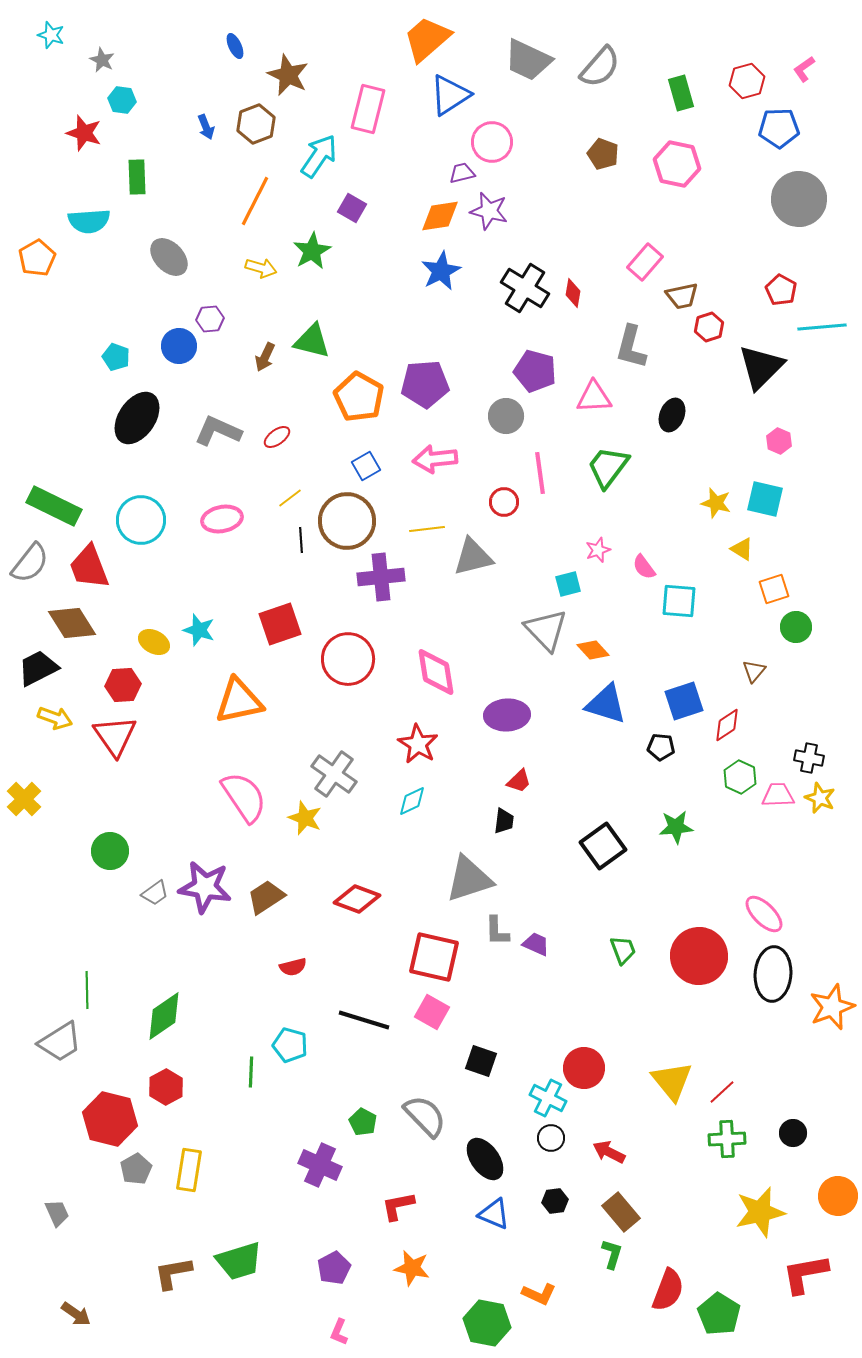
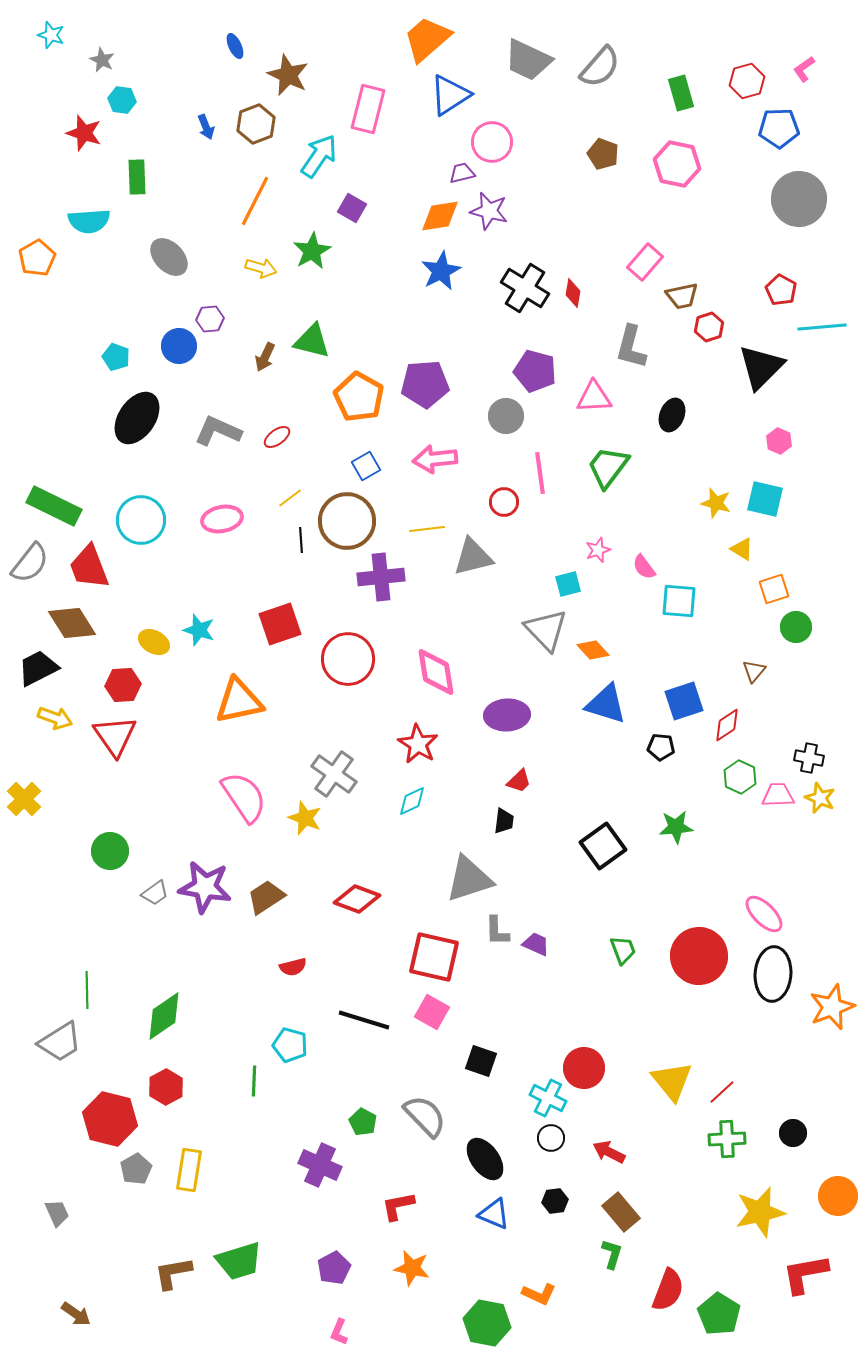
green line at (251, 1072): moved 3 px right, 9 px down
